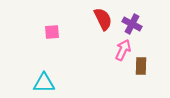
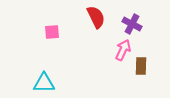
red semicircle: moved 7 px left, 2 px up
